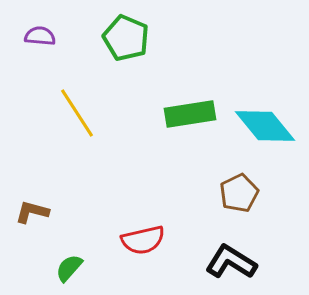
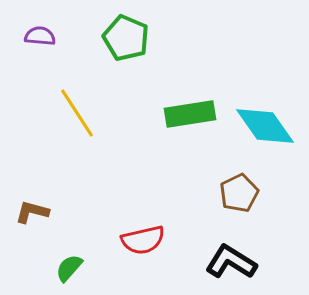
cyan diamond: rotated 4 degrees clockwise
